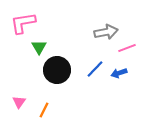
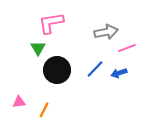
pink L-shape: moved 28 px right
green triangle: moved 1 px left, 1 px down
pink triangle: rotated 48 degrees clockwise
